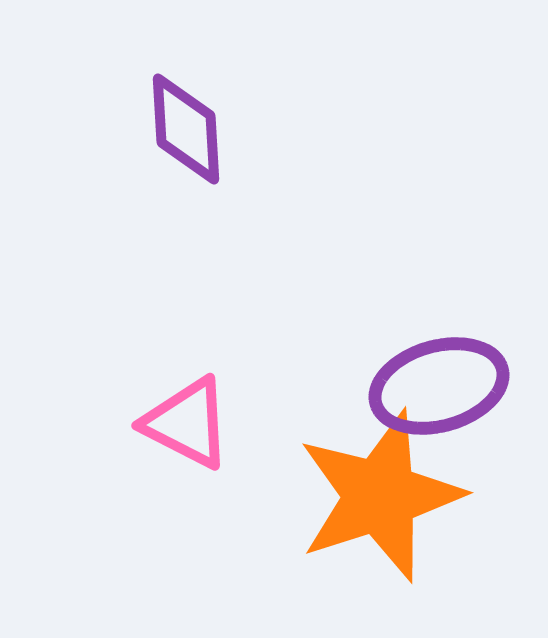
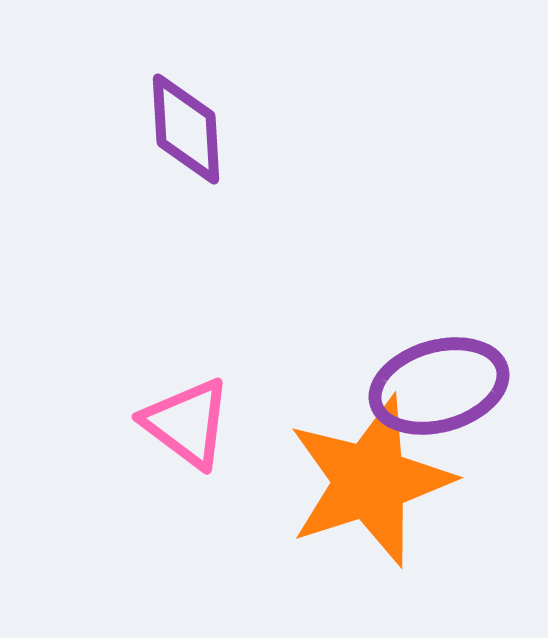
pink triangle: rotated 10 degrees clockwise
orange star: moved 10 px left, 15 px up
